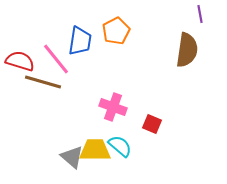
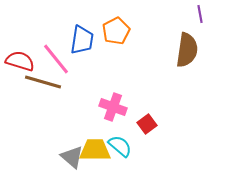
blue trapezoid: moved 2 px right, 1 px up
red square: moved 5 px left; rotated 30 degrees clockwise
